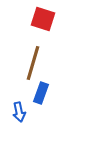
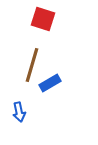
brown line: moved 1 px left, 2 px down
blue rectangle: moved 9 px right, 10 px up; rotated 40 degrees clockwise
